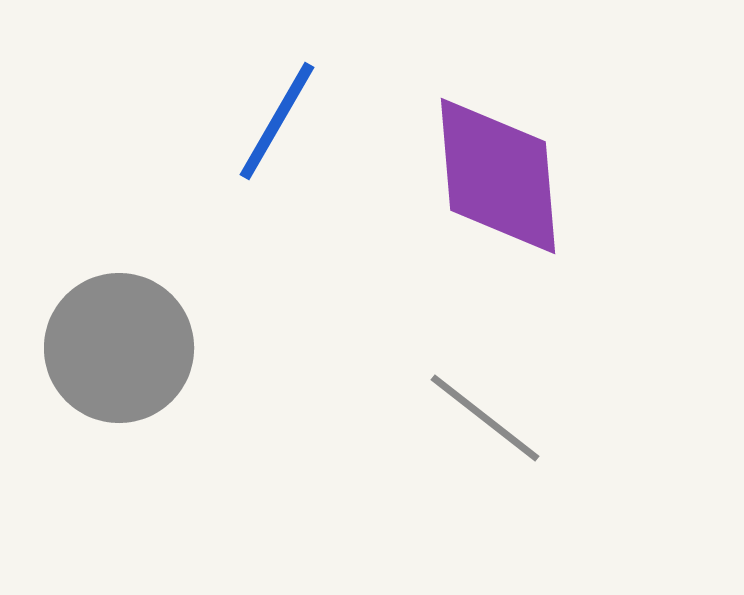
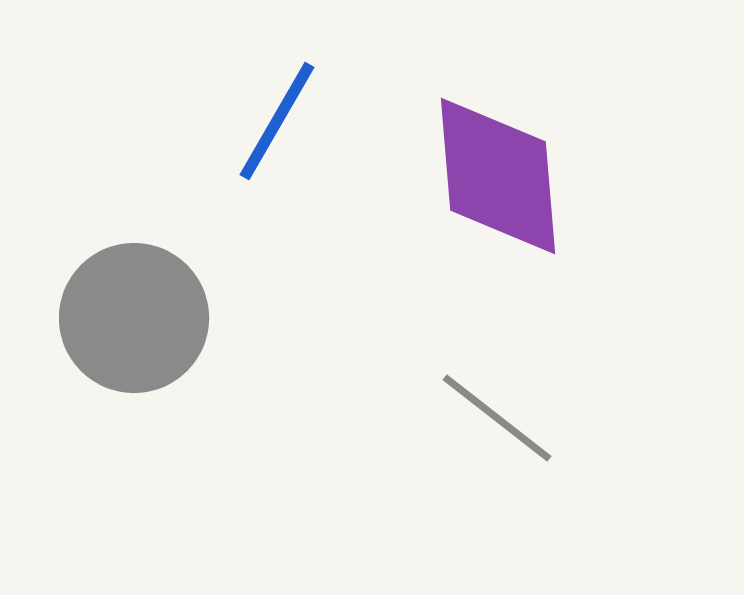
gray circle: moved 15 px right, 30 px up
gray line: moved 12 px right
